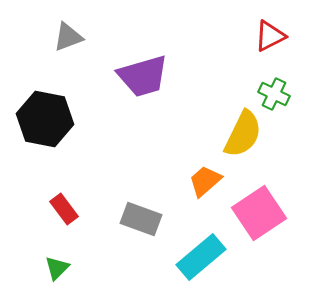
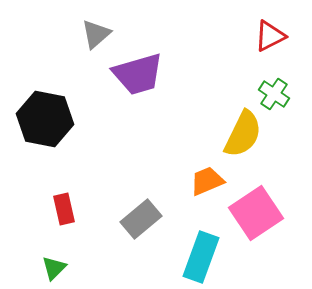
gray triangle: moved 28 px right, 3 px up; rotated 20 degrees counterclockwise
purple trapezoid: moved 5 px left, 2 px up
green cross: rotated 8 degrees clockwise
orange trapezoid: moved 2 px right; rotated 18 degrees clockwise
red rectangle: rotated 24 degrees clockwise
pink square: moved 3 px left
gray rectangle: rotated 60 degrees counterclockwise
cyan rectangle: rotated 30 degrees counterclockwise
green triangle: moved 3 px left
